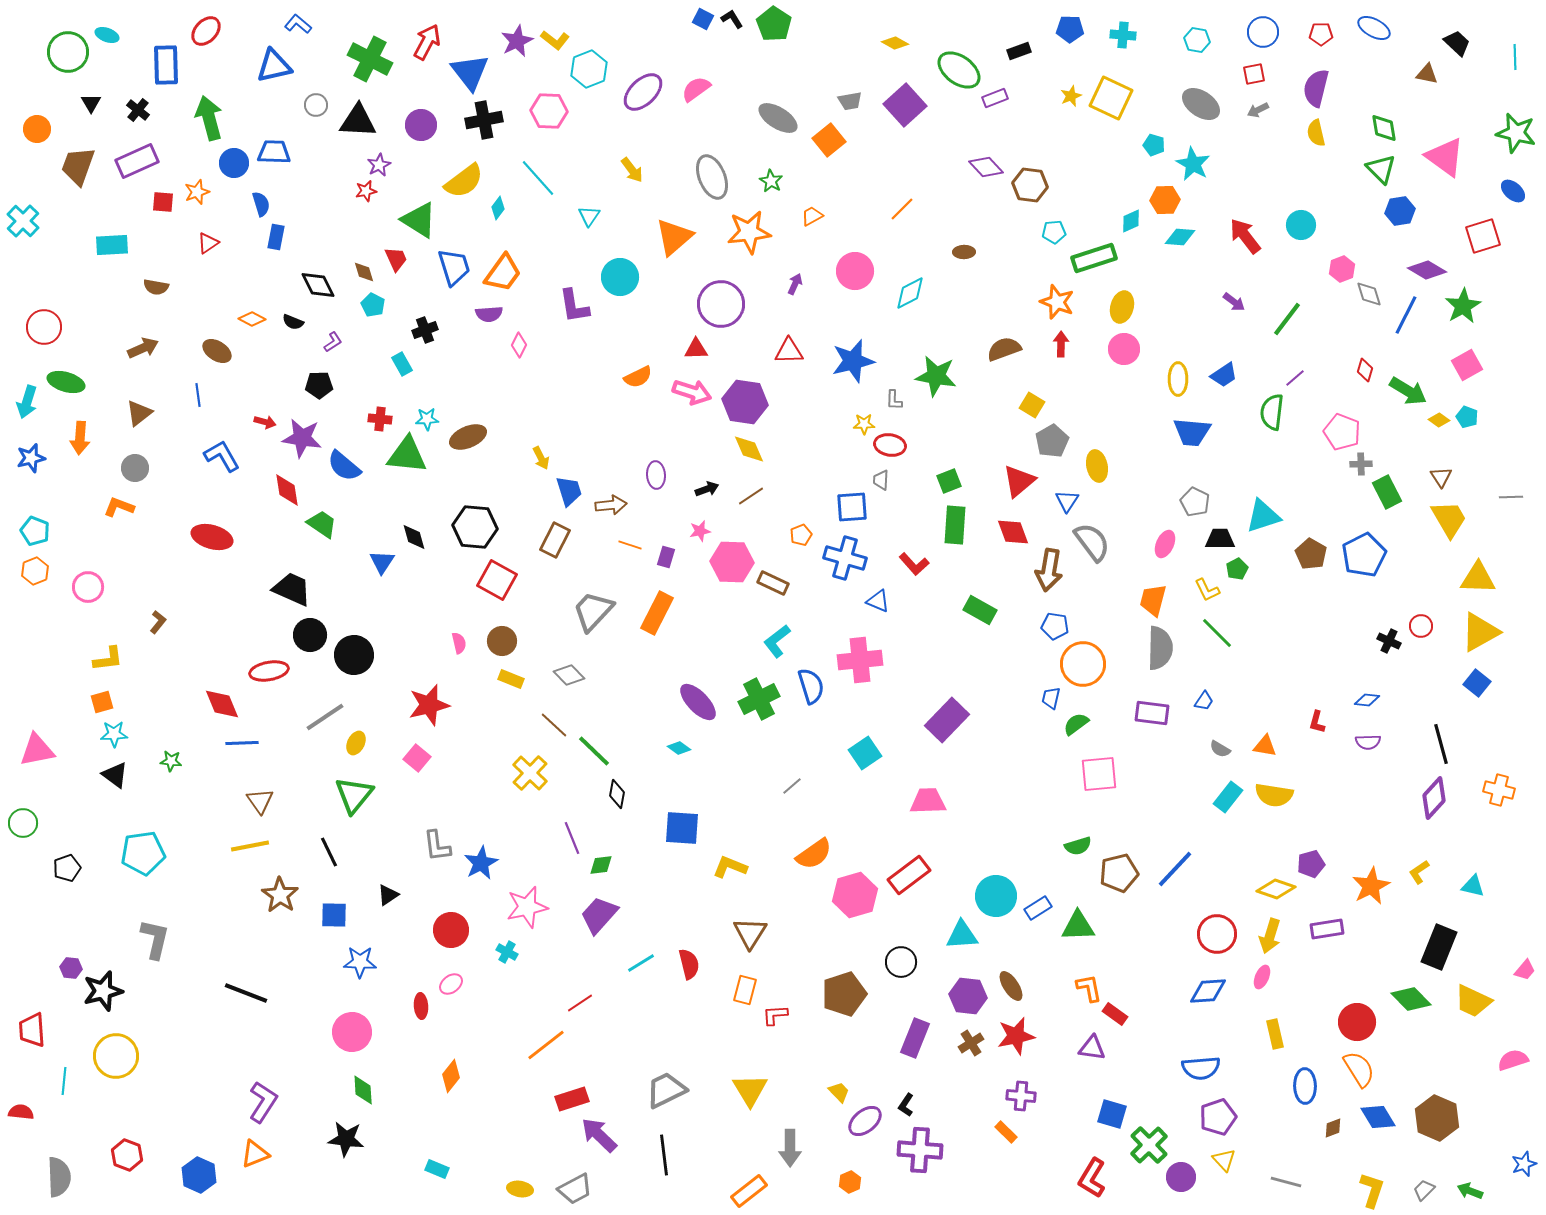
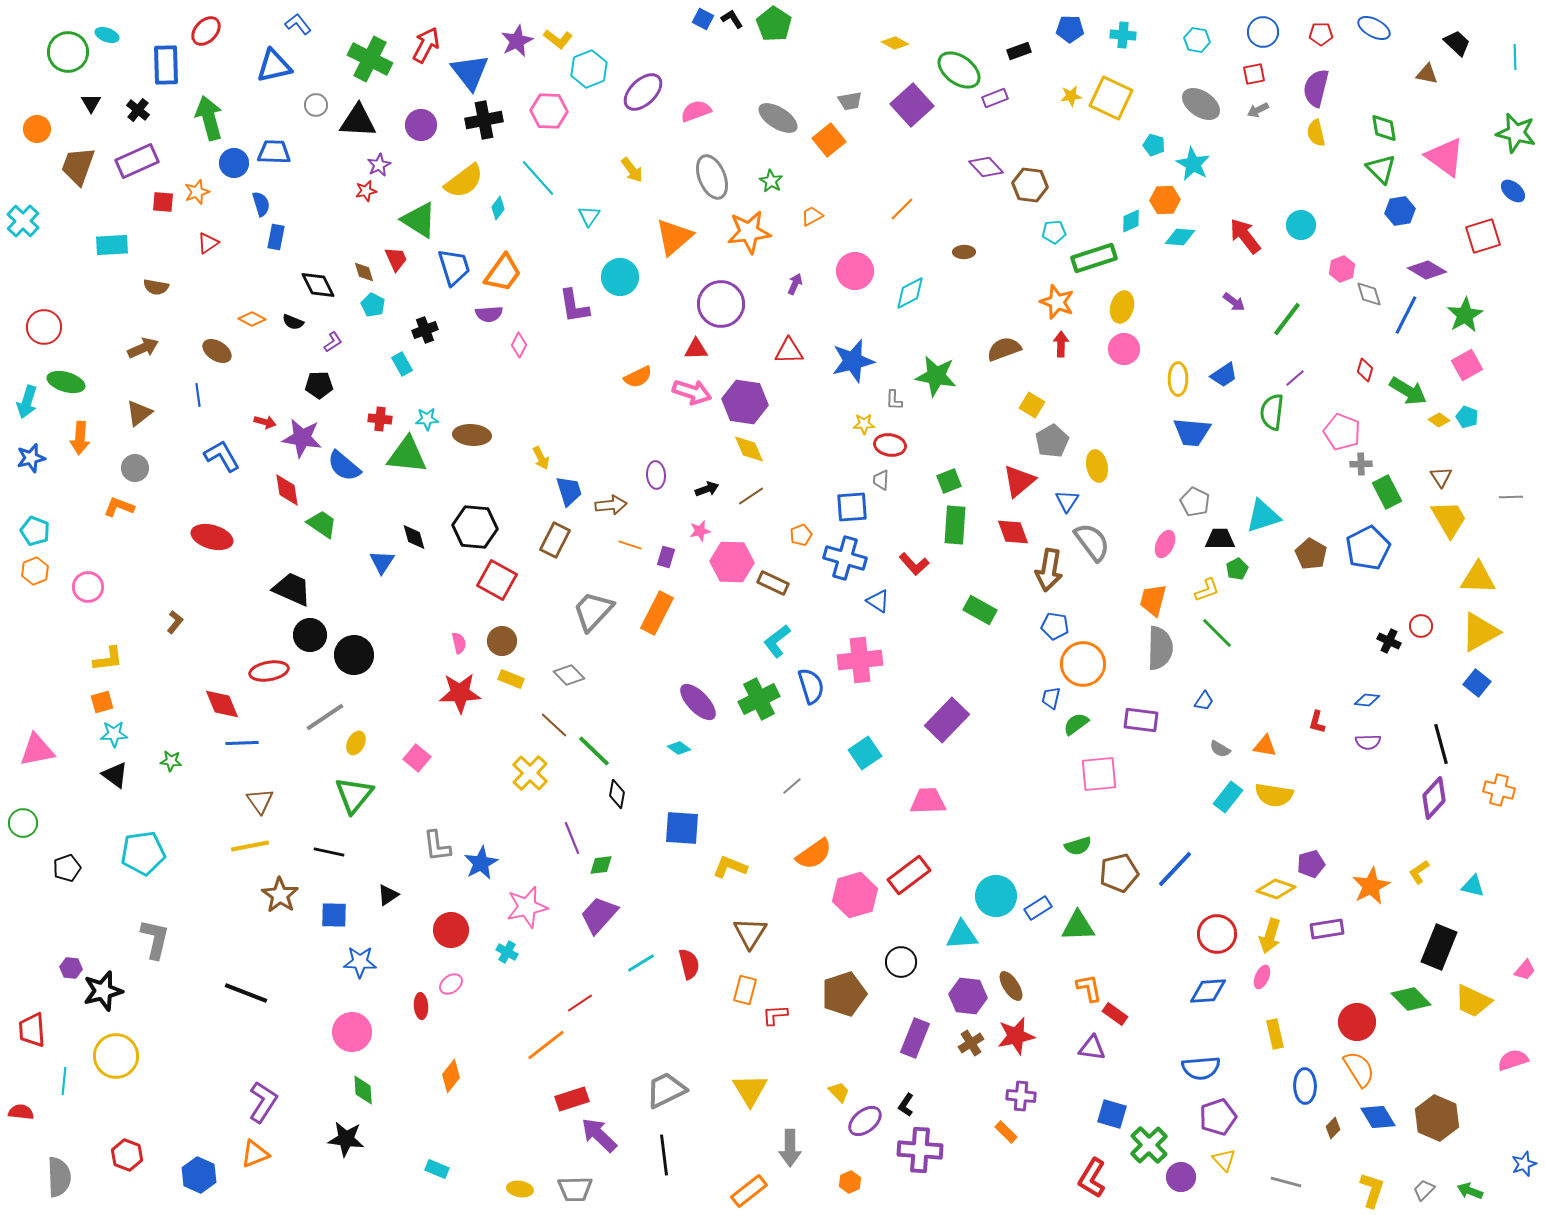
blue L-shape at (298, 24): rotated 12 degrees clockwise
yellow L-shape at (555, 40): moved 3 px right, 1 px up
red arrow at (427, 42): moved 1 px left, 3 px down
pink semicircle at (696, 89): moved 22 px down; rotated 16 degrees clockwise
yellow star at (1071, 96): rotated 15 degrees clockwise
purple square at (905, 105): moved 7 px right
green star at (1463, 306): moved 2 px right, 9 px down
brown ellipse at (468, 437): moved 4 px right, 2 px up; rotated 27 degrees clockwise
blue pentagon at (1364, 555): moved 4 px right, 7 px up
yellow L-shape at (1207, 590): rotated 84 degrees counterclockwise
blue triangle at (878, 601): rotated 10 degrees clockwise
brown L-shape at (158, 622): moved 17 px right
red star at (429, 705): moved 31 px right, 12 px up; rotated 12 degrees clockwise
purple rectangle at (1152, 713): moved 11 px left, 7 px down
black line at (329, 852): rotated 52 degrees counterclockwise
brown diamond at (1333, 1128): rotated 25 degrees counterclockwise
gray trapezoid at (575, 1189): rotated 27 degrees clockwise
